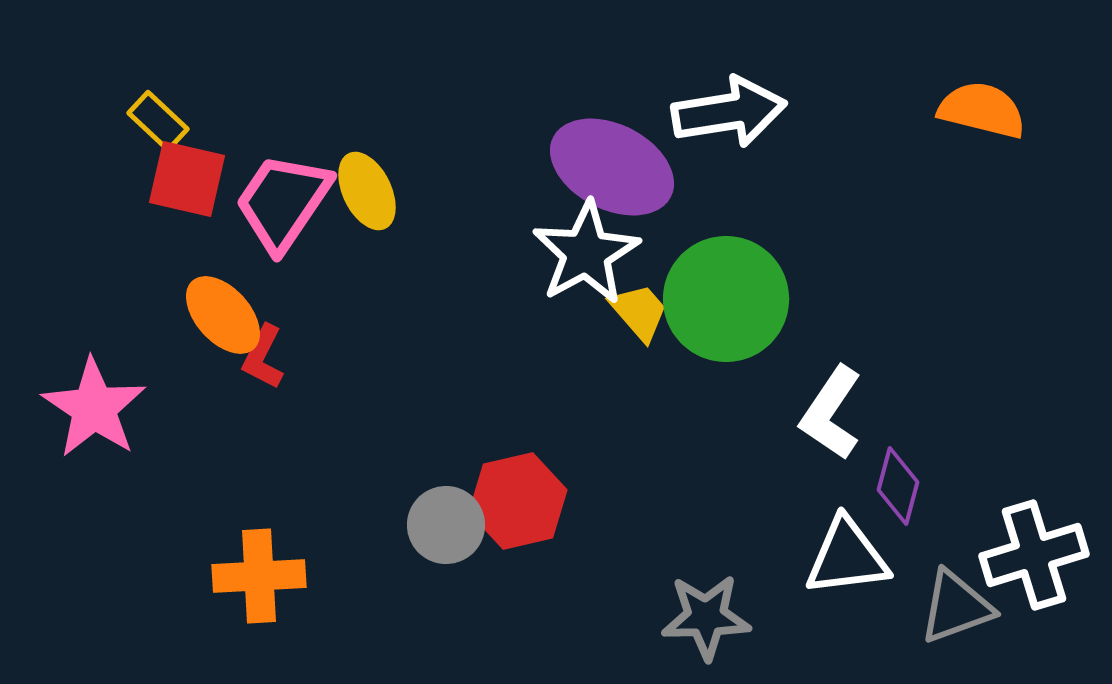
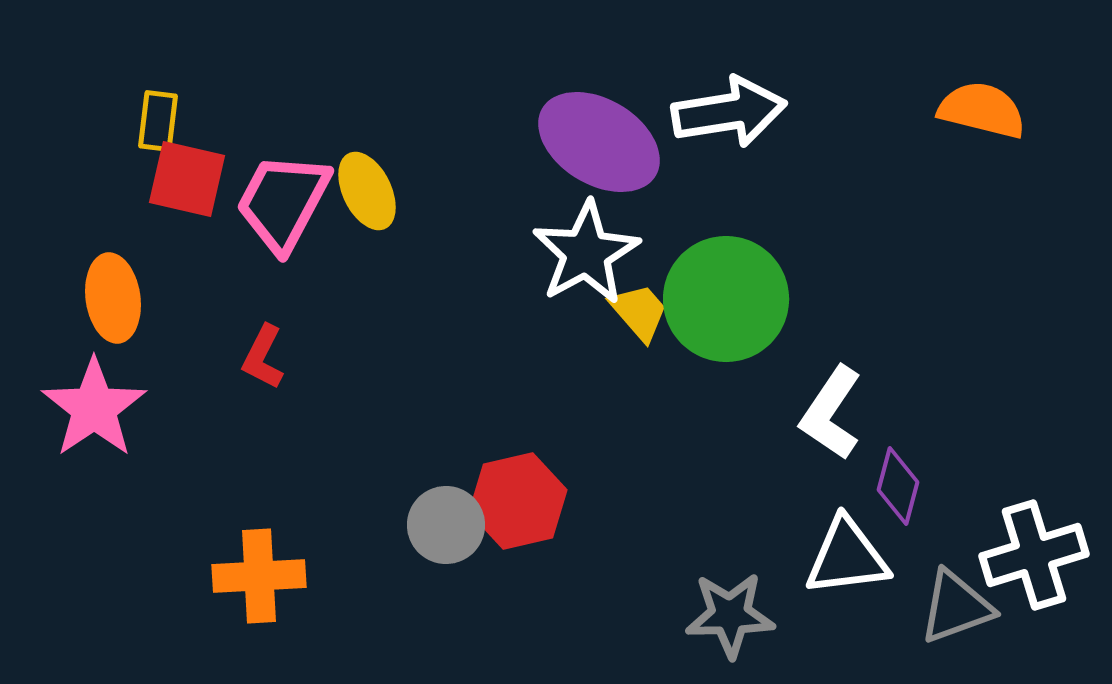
yellow rectangle: rotated 54 degrees clockwise
purple ellipse: moved 13 px left, 25 px up; rotated 4 degrees clockwise
pink trapezoid: rotated 6 degrees counterclockwise
orange ellipse: moved 110 px left, 17 px up; rotated 34 degrees clockwise
pink star: rotated 4 degrees clockwise
gray star: moved 24 px right, 2 px up
